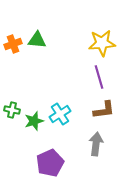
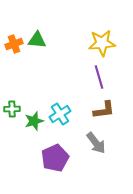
orange cross: moved 1 px right
green cross: moved 1 px up; rotated 14 degrees counterclockwise
gray arrow: moved 1 px up; rotated 135 degrees clockwise
purple pentagon: moved 5 px right, 5 px up
